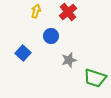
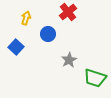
yellow arrow: moved 10 px left, 7 px down
blue circle: moved 3 px left, 2 px up
blue square: moved 7 px left, 6 px up
gray star: rotated 14 degrees counterclockwise
